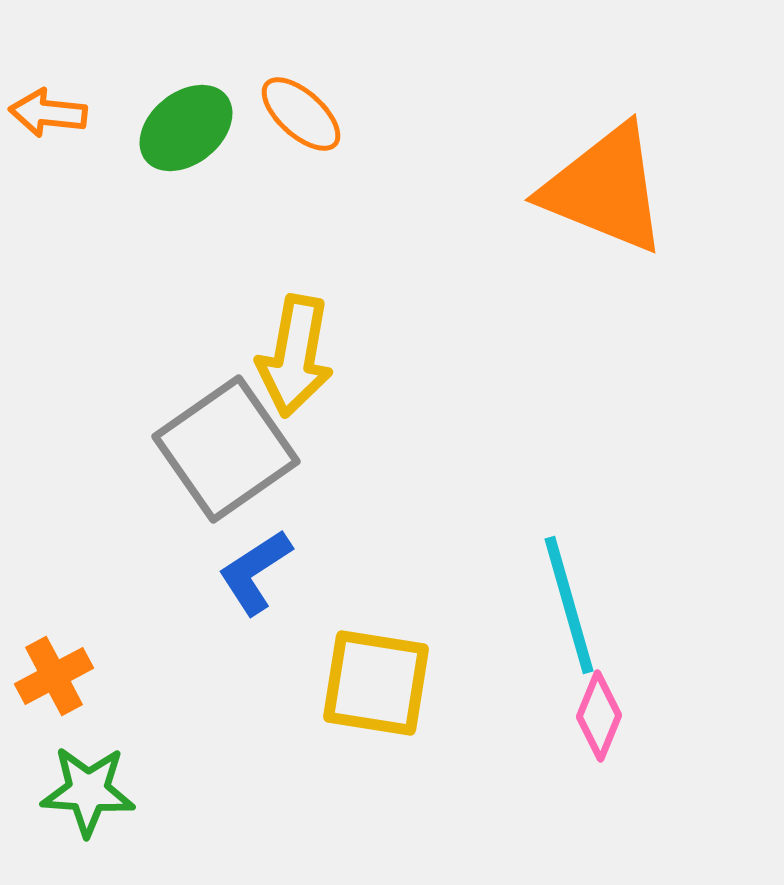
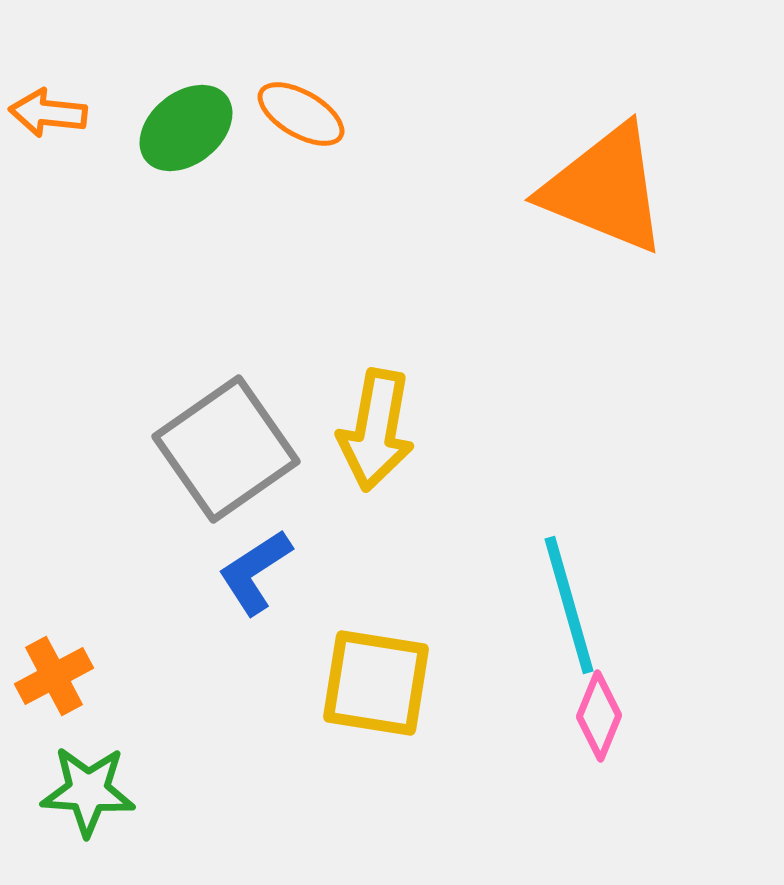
orange ellipse: rotated 12 degrees counterclockwise
yellow arrow: moved 81 px right, 74 px down
